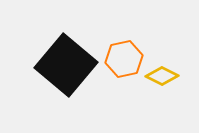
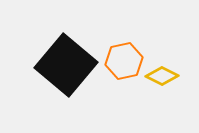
orange hexagon: moved 2 px down
